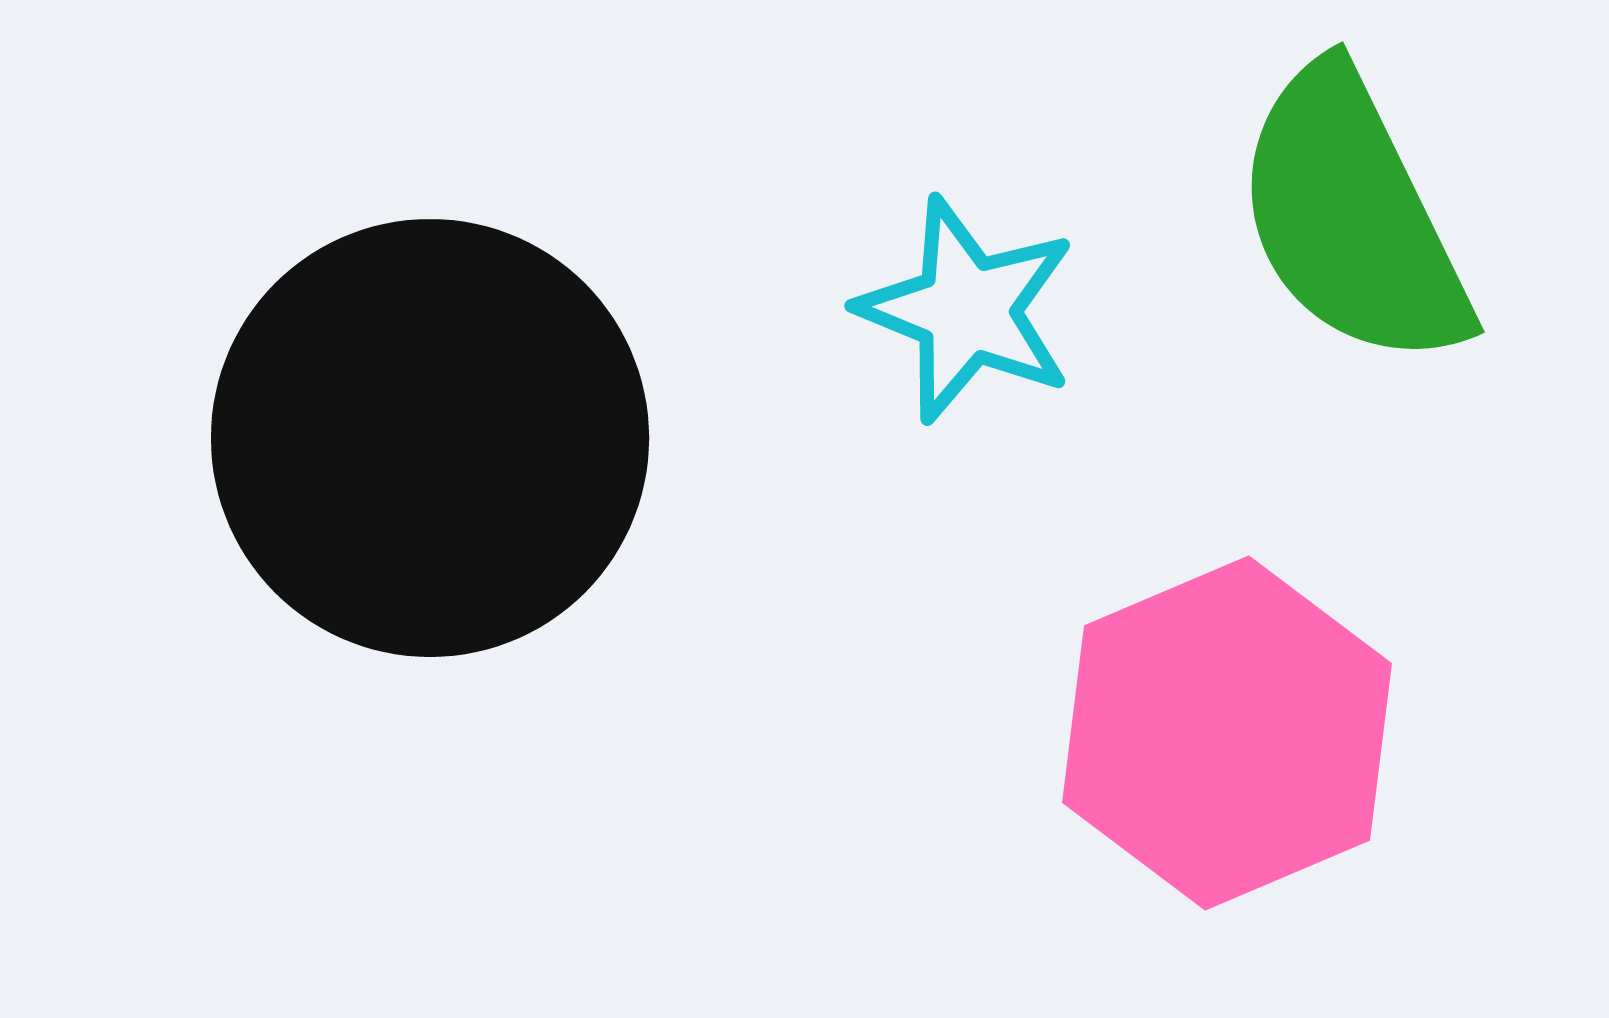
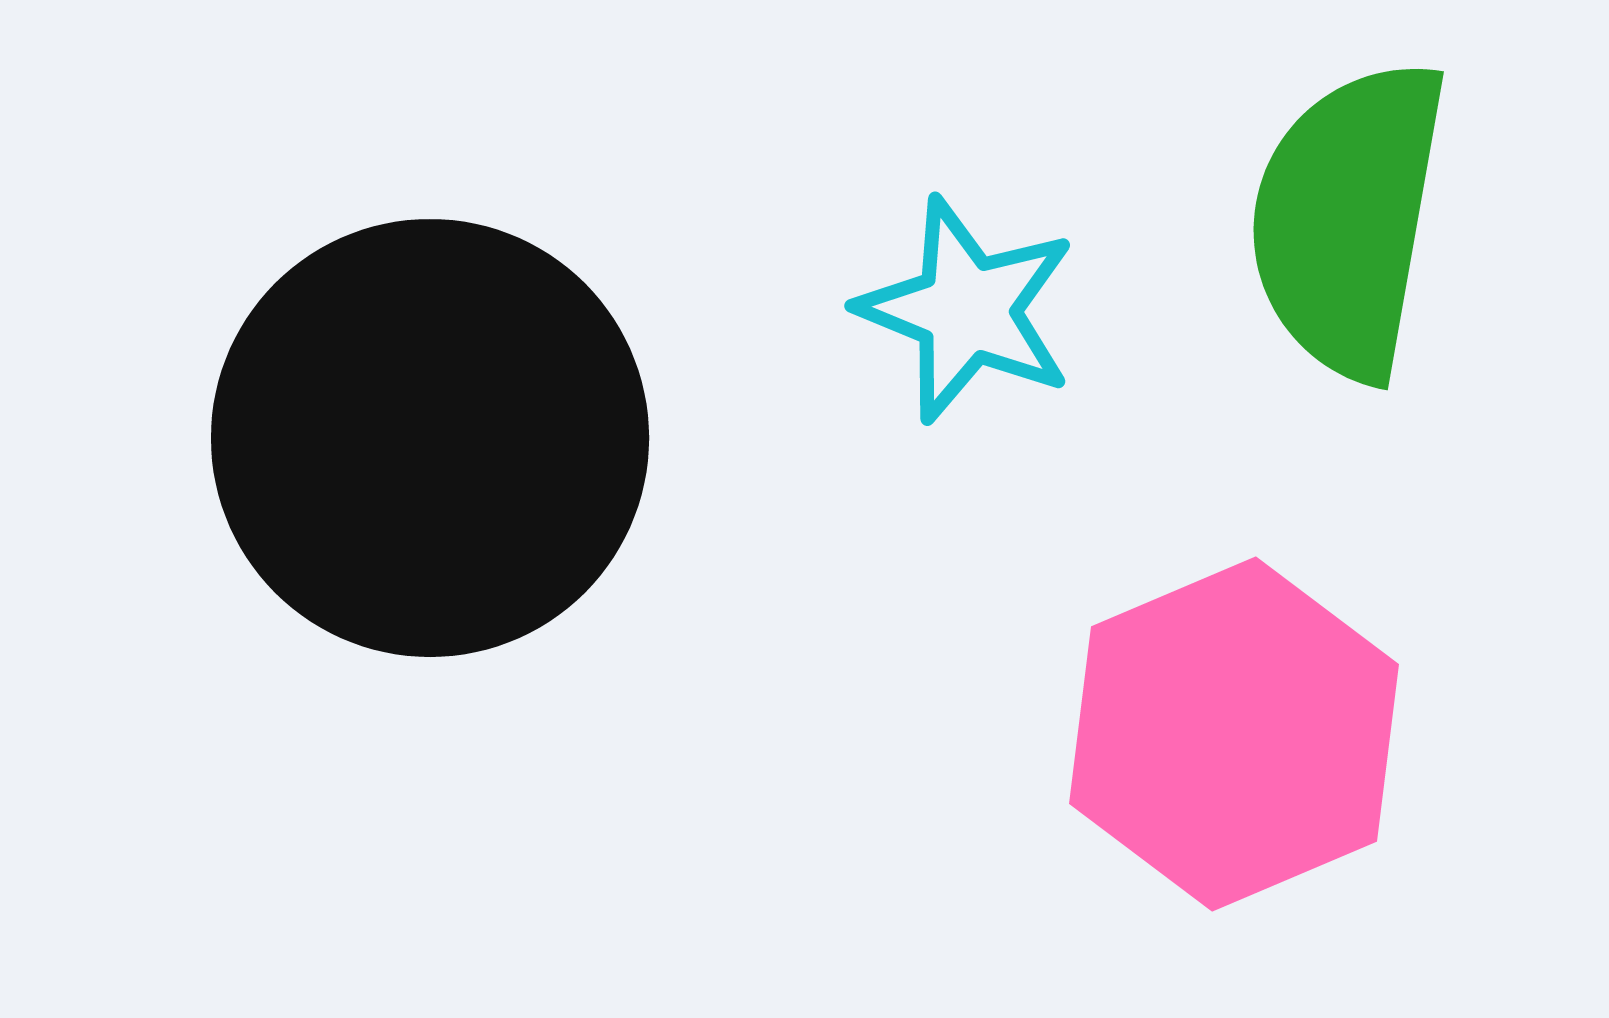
green semicircle: moved 4 px left, 2 px down; rotated 36 degrees clockwise
pink hexagon: moved 7 px right, 1 px down
